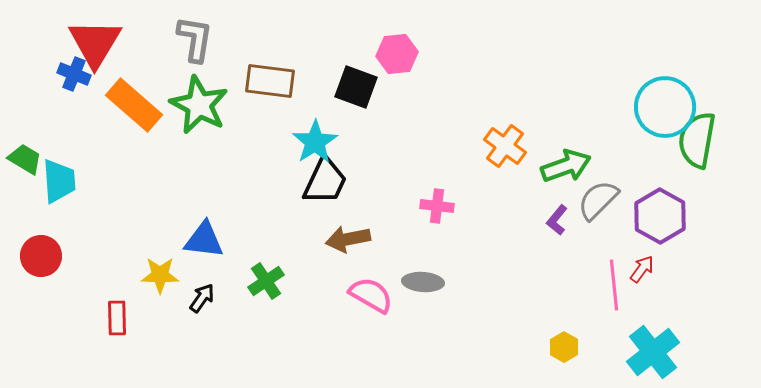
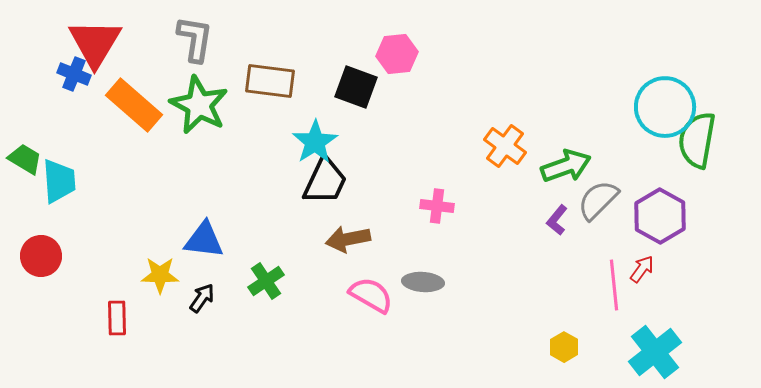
cyan cross: moved 2 px right
